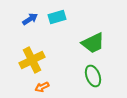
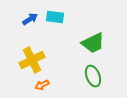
cyan rectangle: moved 2 px left; rotated 24 degrees clockwise
orange arrow: moved 2 px up
